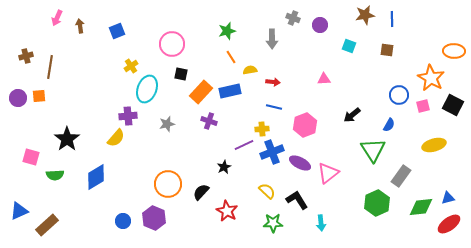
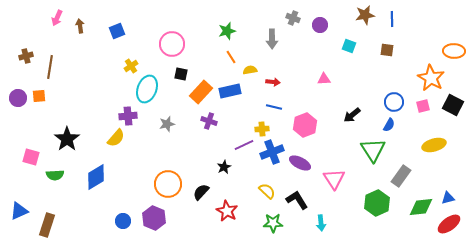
blue circle at (399, 95): moved 5 px left, 7 px down
pink triangle at (328, 173): moved 6 px right, 6 px down; rotated 25 degrees counterclockwise
brown rectangle at (47, 225): rotated 30 degrees counterclockwise
